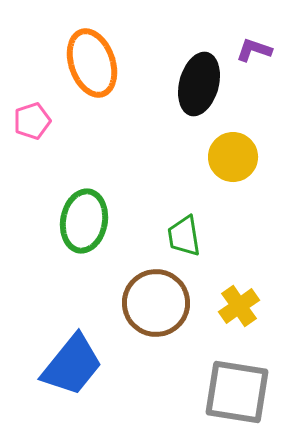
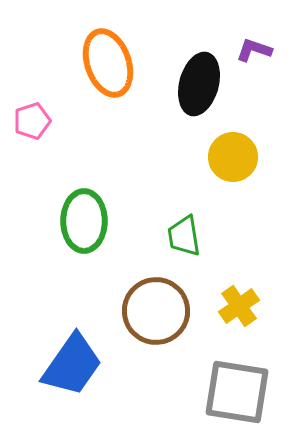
orange ellipse: moved 16 px right
green ellipse: rotated 10 degrees counterclockwise
brown circle: moved 8 px down
blue trapezoid: rotated 4 degrees counterclockwise
